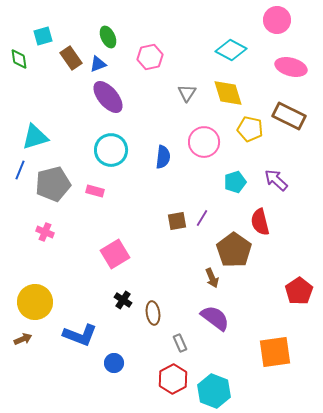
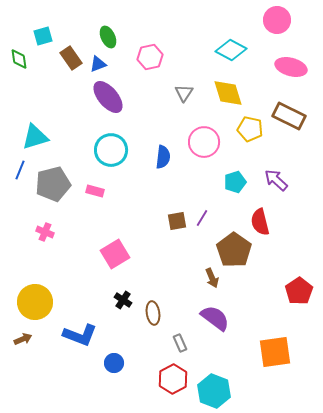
gray triangle at (187, 93): moved 3 px left
